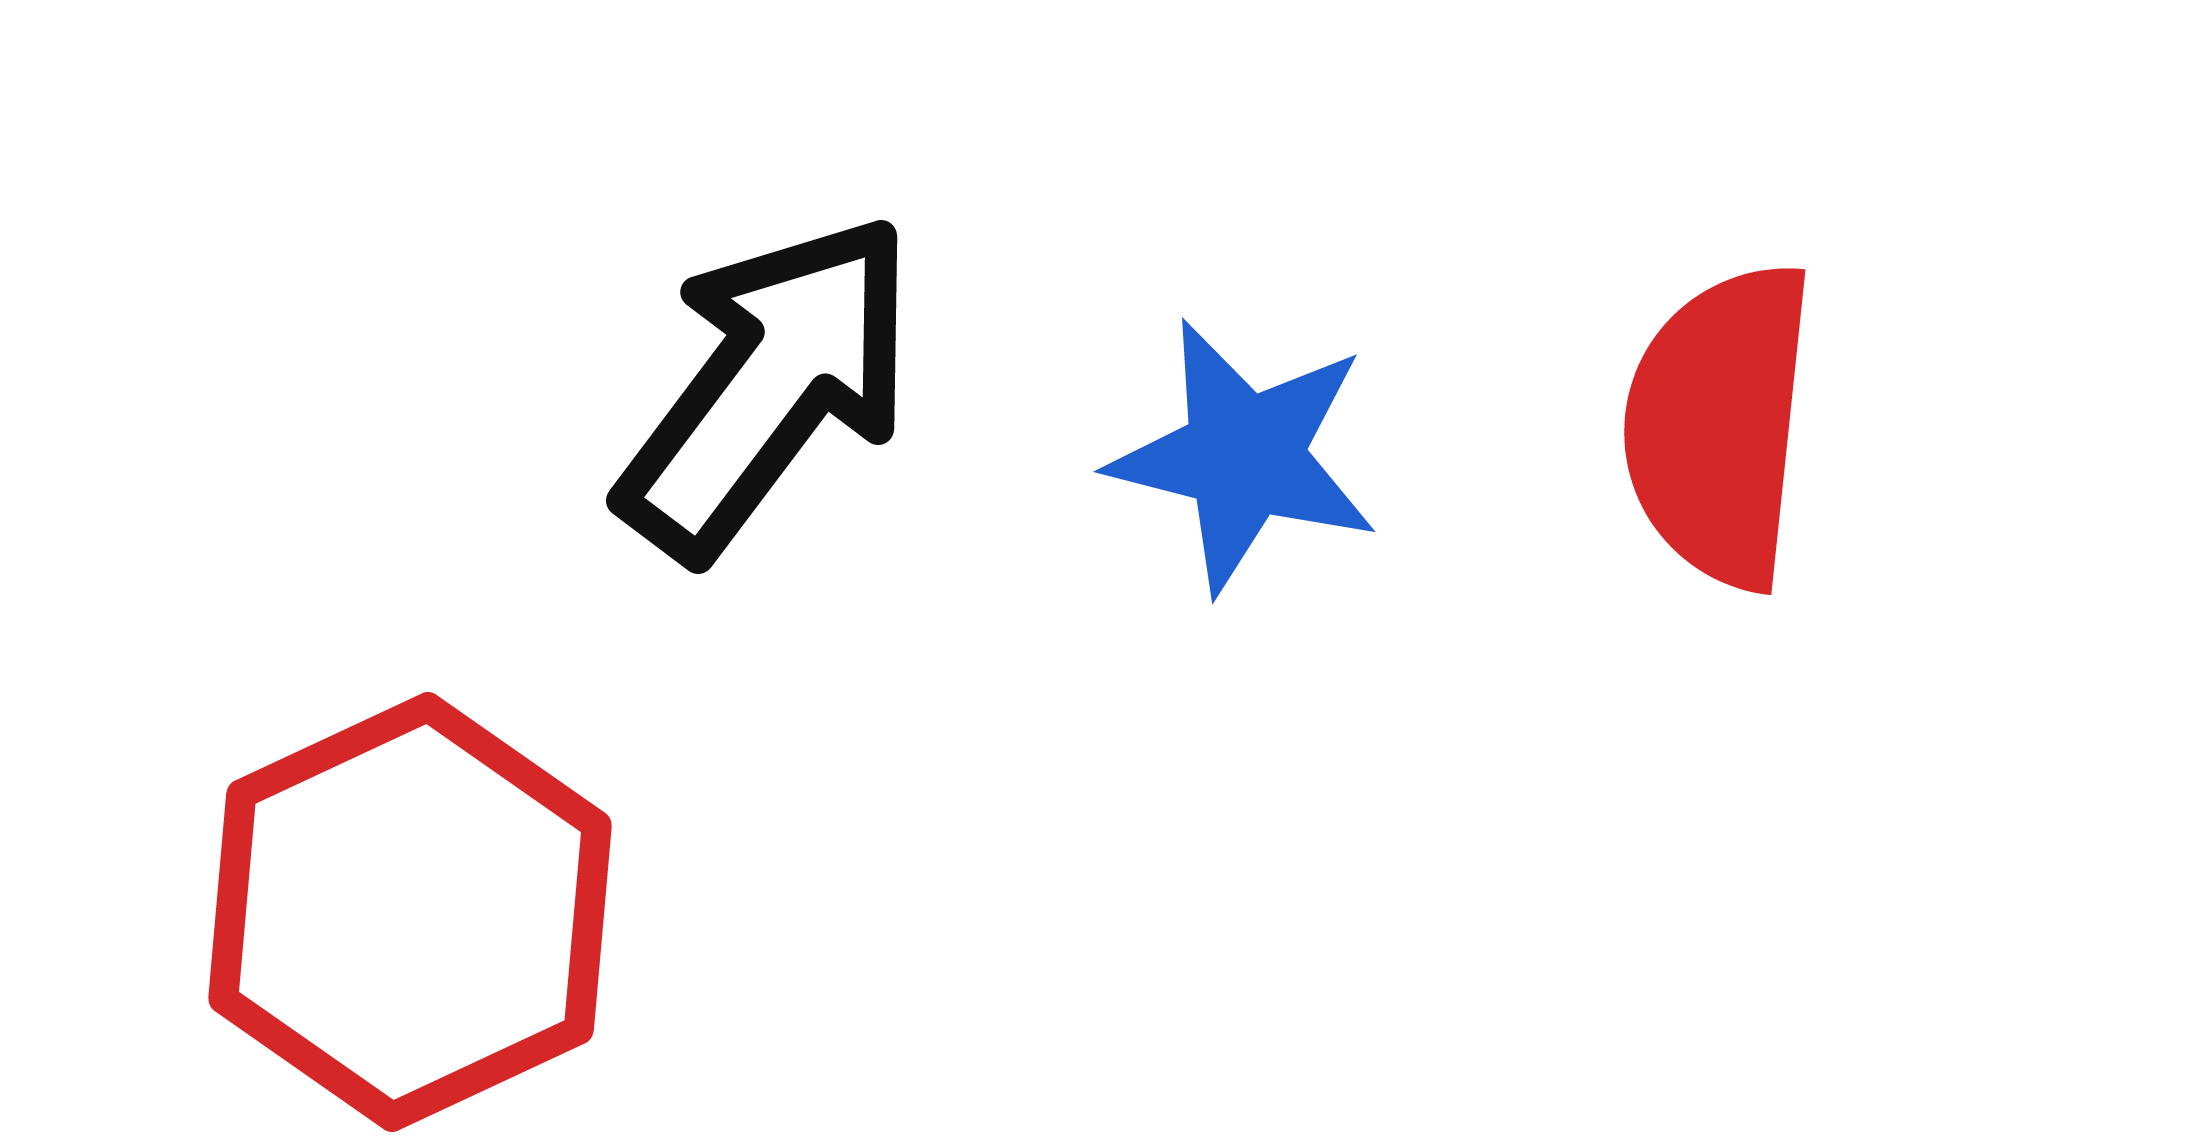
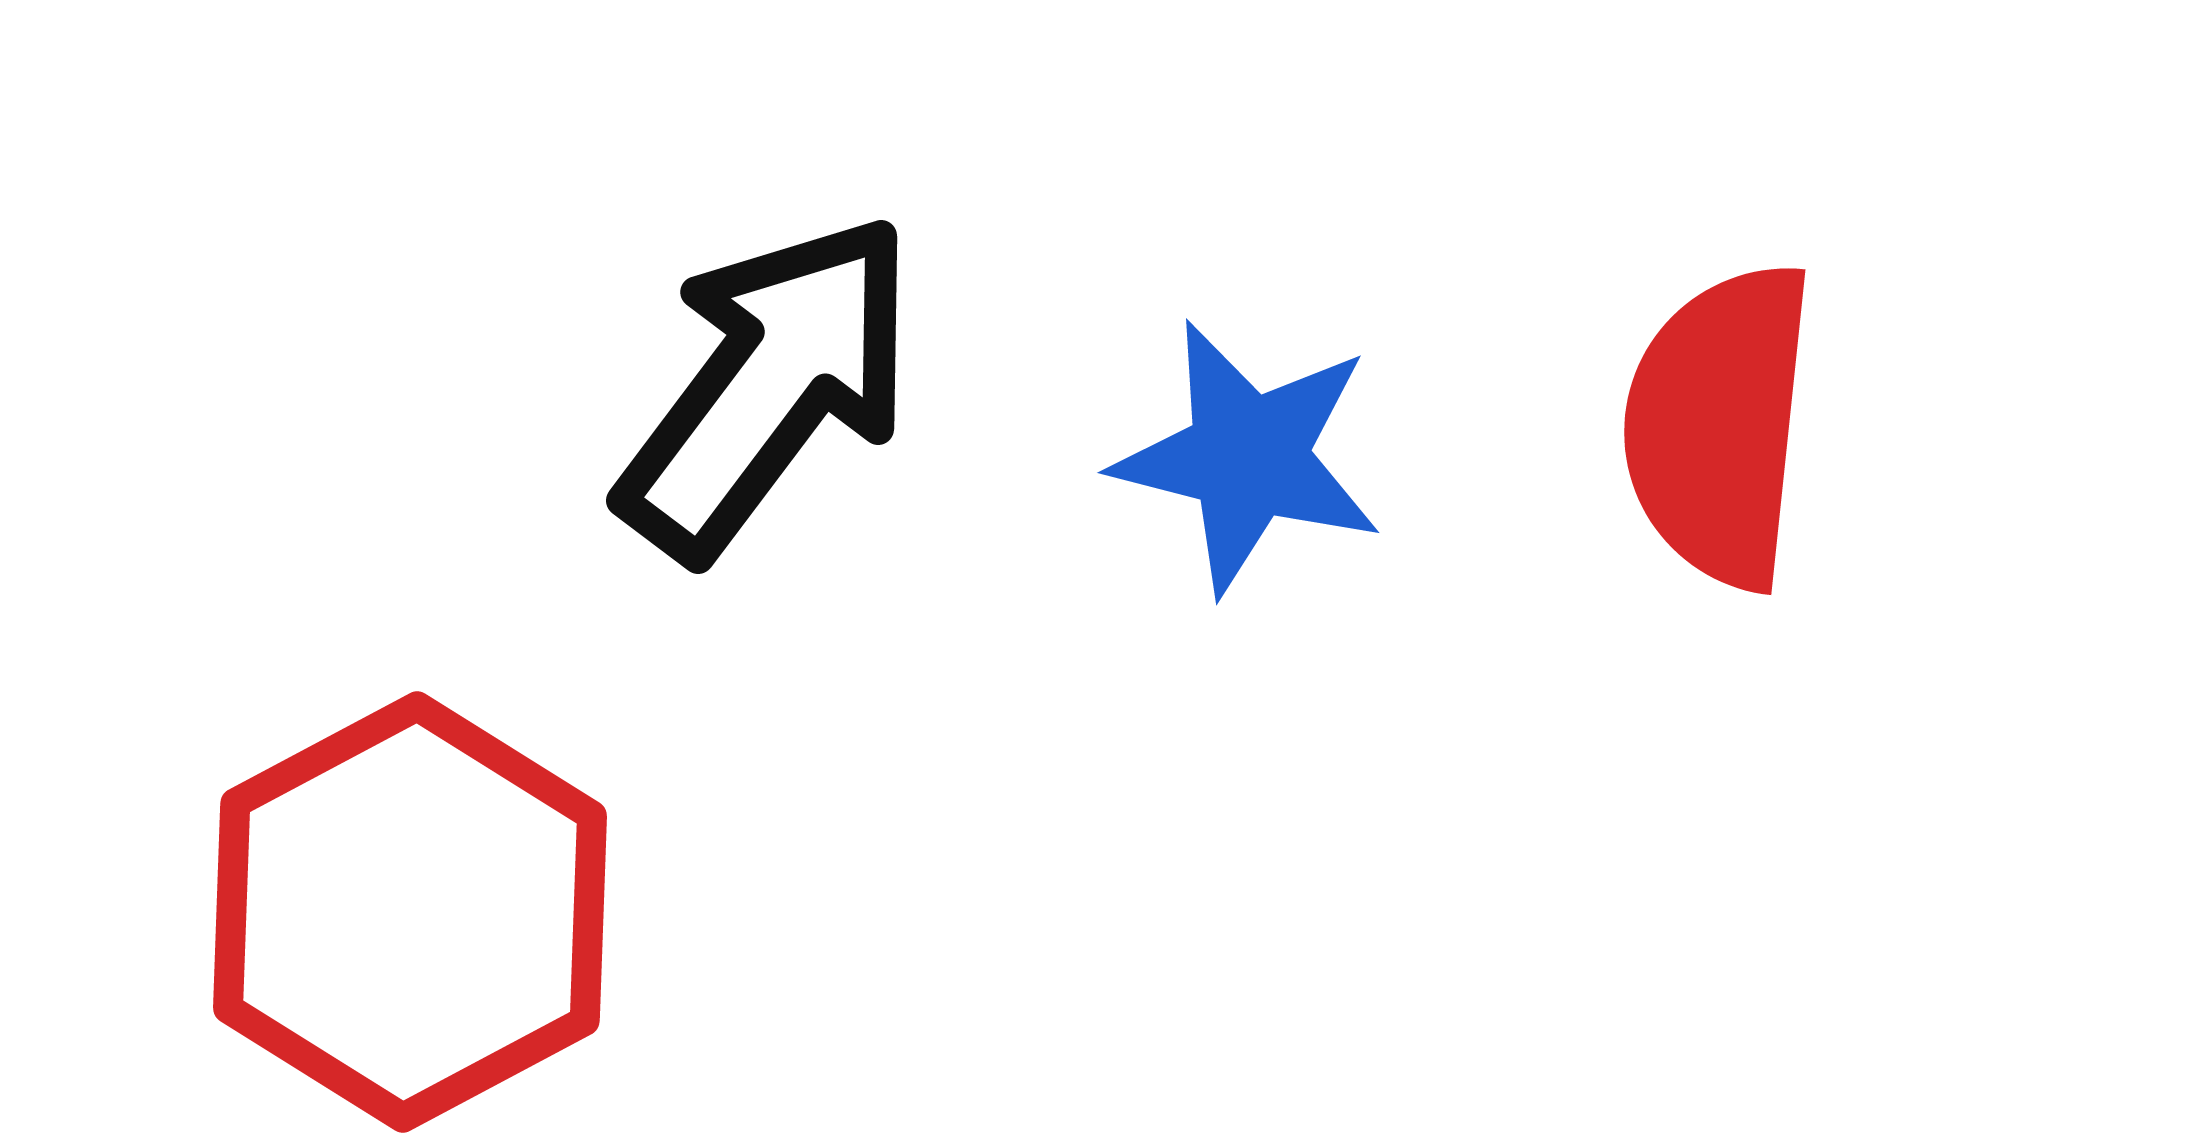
blue star: moved 4 px right, 1 px down
red hexagon: rotated 3 degrees counterclockwise
